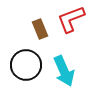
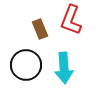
red L-shape: moved 1 px down; rotated 48 degrees counterclockwise
cyan arrow: moved 3 px up; rotated 20 degrees clockwise
